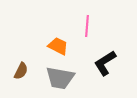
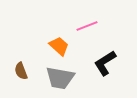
pink line: rotated 65 degrees clockwise
orange trapezoid: moved 1 px right; rotated 15 degrees clockwise
brown semicircle: rotated 132 degrees clockwise
